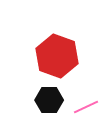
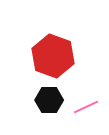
red hexagon: moved 4 px left
